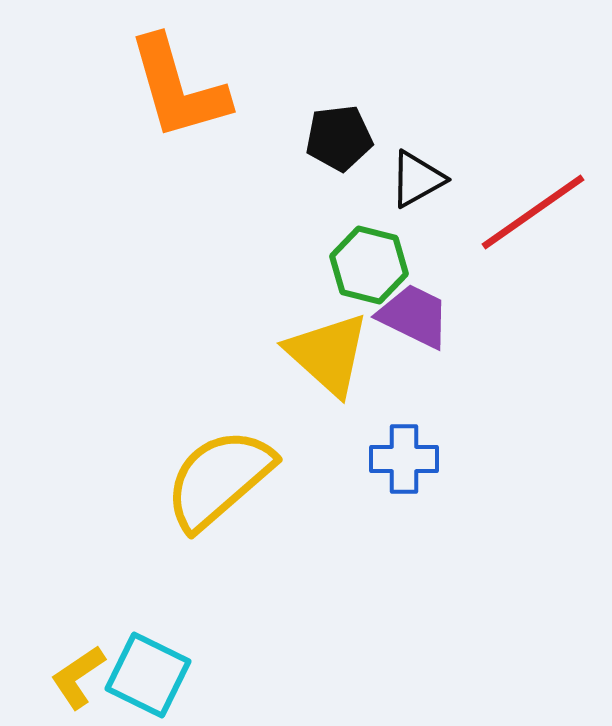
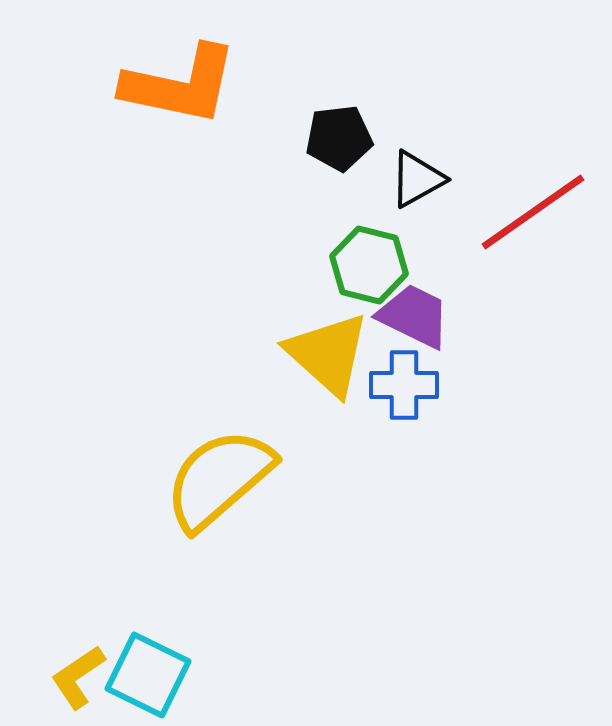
orange L-shape: moved 2 px right, 3 px up; rotated 62 degrees counterclockwise
blue cross: moved 74 px up
